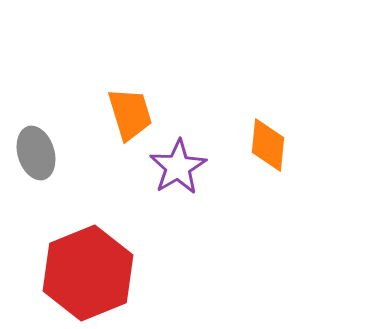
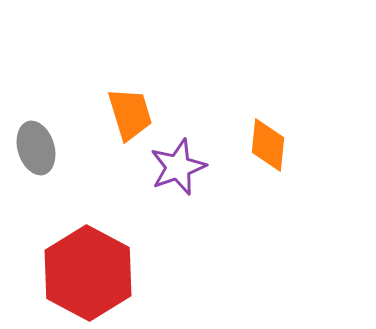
gray ellipse: moved 5 px up
purple star: rotated 10 degrees clockwise
red hexagon: rotated 10 degrees counterclockwise
